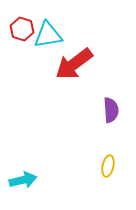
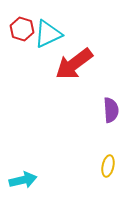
cyan triangle: moved 1 px up; rotated 16 degrees counterclockwise
